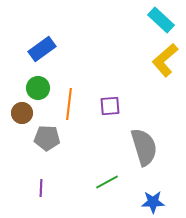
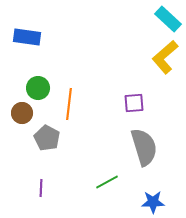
cyan rectangle: moved 7 px right, 1 px up
blue rectangle: moved 15 px left, 12 px up; rotated 44 degrees clockwise
yellow L-shape: moved 3 px up
purple square: moved 24 px right, 3 px up
gray pentagon: rotated 25 degrees clockwise
